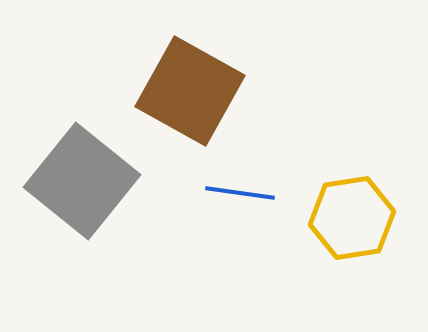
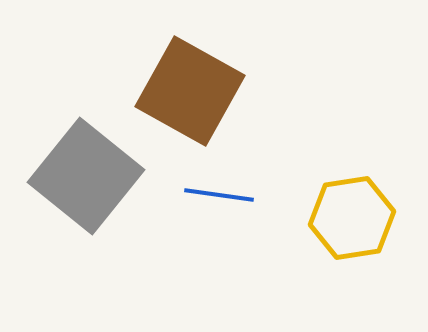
gray square: moved 4 px right, 5 px up
blue line: moved 21 px left, 2 px down
